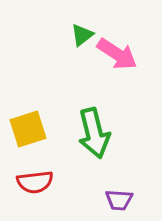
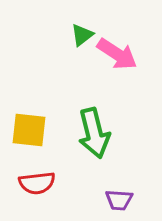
yellow square: moved 1 px right, 1 px down; rotated 24 degrees clockwise
red semicircle: moved 2 px right, 1 px down
